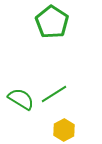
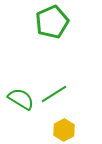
green pentagon: rotated 16 degrees clockwise
